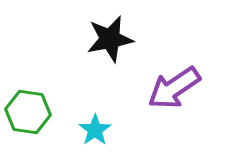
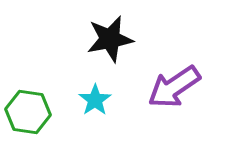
purple arrow: moved 1 px up
cyan star: moved 30 px up
